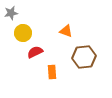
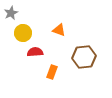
gray star: rotated 16 degrees counterclockwise
orange triangle: moved 7 px left, 1 px up
red semicircle: rotated 21 degrees clockwise
orange rectangle: rotated 24 degrees clockwise
